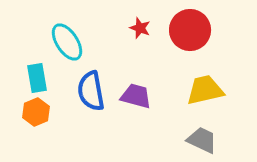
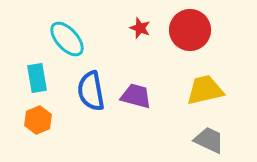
cyan ellipse: moved 3 px up; rotated 9 degrees counterclockwise
orange hexagon: moved 2 px right, 8 px down
gray trapezoid: moved 7 px right
